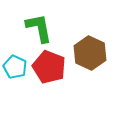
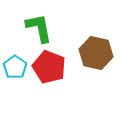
brown hexagon: moved 6 px right; rotated 12 degrees counterclockwise
cyan pentagon: rotated 10 degrees clockwise
